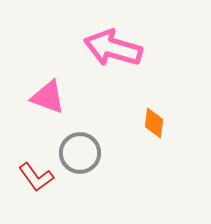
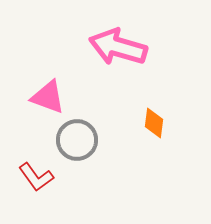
pink arrow: moved 5 px right, 1 px up
gray circle: moved 3 px left, 13 px up
